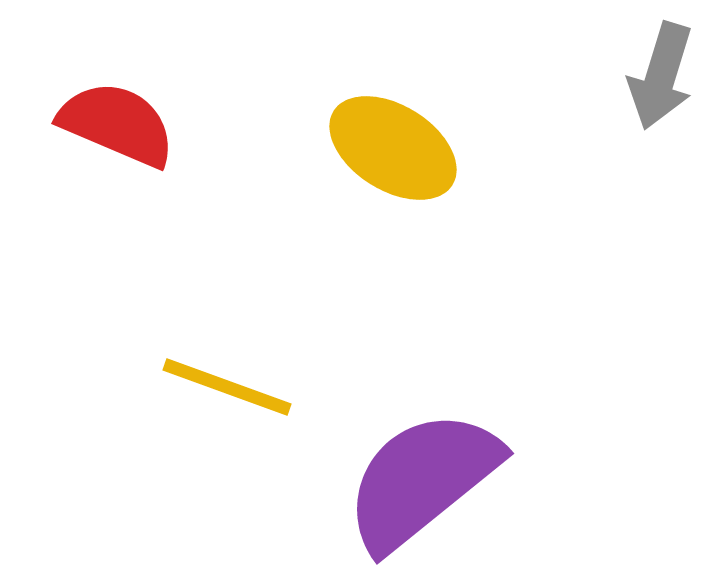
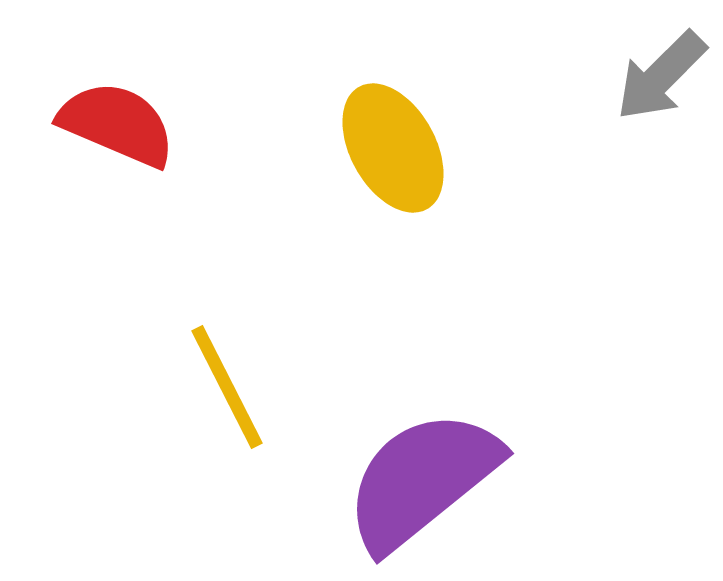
gray arrow: rotated 28 degrees clockwise
yellow ellipse: rotated 29 degrees clockwise
yellow line: rotated 43 degrees clockwise
